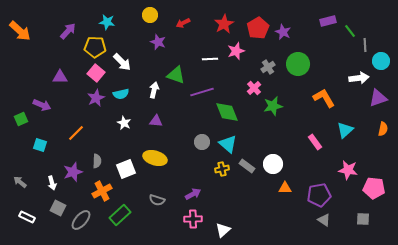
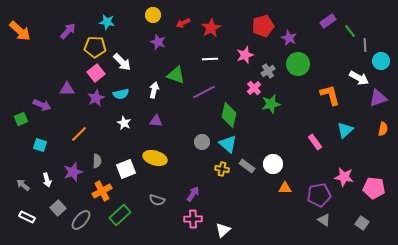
yellow circle at (150, 15): moved 3 px right
purple rectangle at (328, 21): rotated 21 degrees counterclockwise
red star at (224, 24): moved 13 px left, 4 px down
red pentagon at (258, 28): moved 5 px right, 2 px up; rotated 15 degrees clockwise
purple star at (283, 32): moved 6 px right, 6 px down
pink star at (236, 51): moved 9 px right, 4 px down
gray cross at (268, 67): moved 4 px down
pink square at (96, 73): rotated 12 degrees clockwise
purple triangle at (60, 77): moved 7 px right, 12 px down
white arrow at (359, 78): rotated 36 degrees clockwise
purple line at (202, 92): moved 2 px right; rotated 10 degrees counterclockwise
orange L-shape at (324, 98): moved 6 px right, 3 px up; rotated 15 degrees clockwise
green star at (273, 106): moved 2 px left, 2 px up
green diamond at (227, 112): moved 2 px right, 3 px down; rotated 35 degrees clockwise
orange line at (76, 133): moved 3 px right, 1 px down
yellow cross at (222, 169): rotated 24 degrees clockwise
pink star at (348, 170): moved 4 px left, 7 px down
gray arrow at (20, 182): moved 3 px right, 3 px down
white arrow at (52, 183): moved 5 px left, 3 px up
purple arrow at (193, 194): rotated 28 degrees counterclockwise
gray square at (58, 208): rotated 21 degrees clockwise
gray square at (363, 219): moved 1 px left, 4 px down; rotated 32 degrees clockwise
